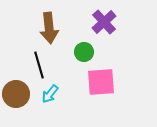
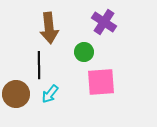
purple cross: rotated 15 degrees counterclockwise
black line: rotated 16 degrees clockwise
